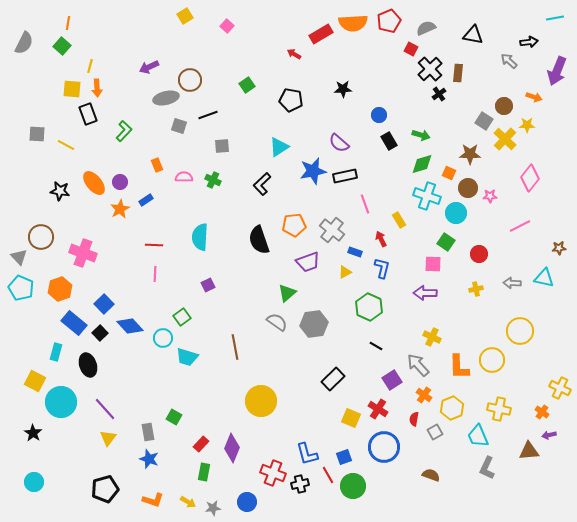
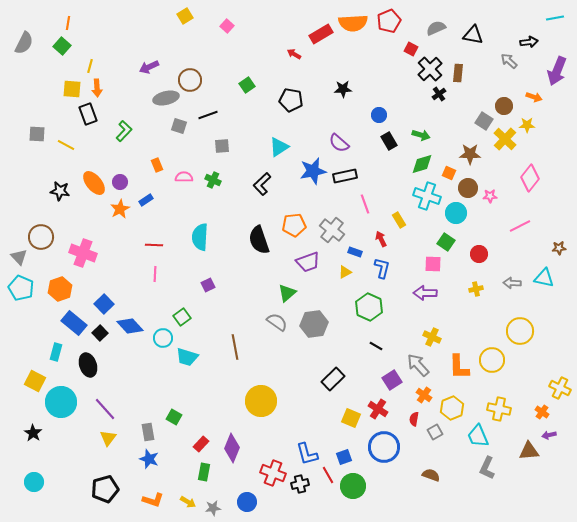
gray semicircle at (426, 28): moved 10 px right
